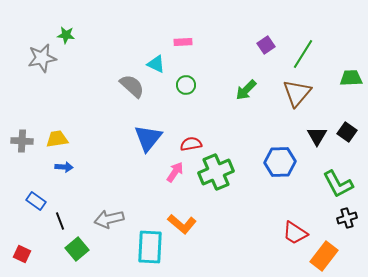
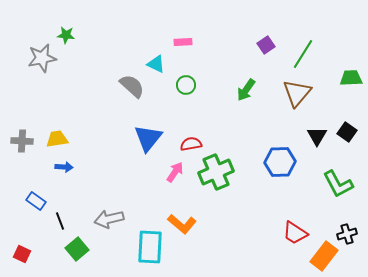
green arrow: rotated 10 degrees counterclockwise
black cross: moved 16 px down
